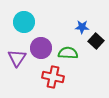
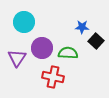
purple circle: moved 1 px right
